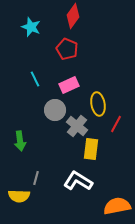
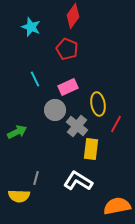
pink rectangle: moved 1 px left, 2 px down
green arrow: moved 3 px left, 9 px up; rotated 108 degrees counterclockwise
